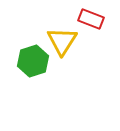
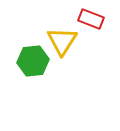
green hexagon: rotated 12 degrees clockwise
